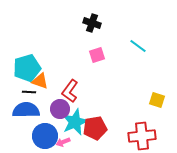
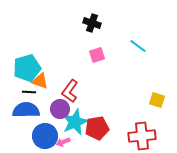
red pentagon: moved 2 px right
